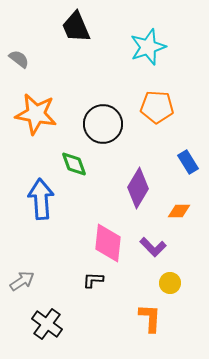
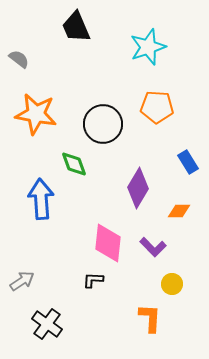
yellow circle: moved 2 px right, 1 px down
